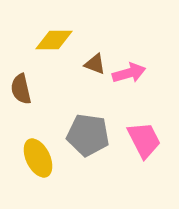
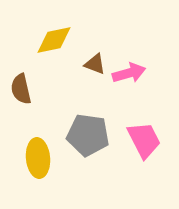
yellow diamond: rotated 12 degrees counterclockwise
yellow ellipse: rotated 21 degrees clockwise
